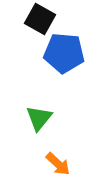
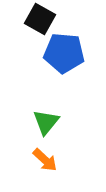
green triangle: moved 7 px right, 4 px down
orange arrow: moved 13 px left, 4 px up
